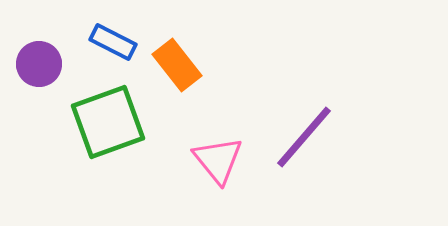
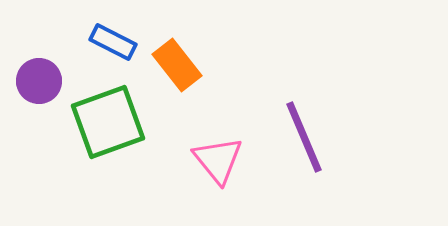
purple circle: moved 17 px down
purple line: rotated 64 degrees counterclockwise
